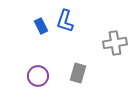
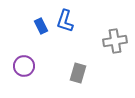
gray cross: moved 2 px up
purple circle: moved 14 px left, 10 px up
